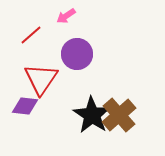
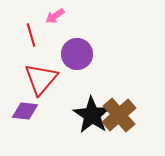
pink arrow: moved 11 px left
red line: rotated 65 degrees counterclockwise
red triangle: rotated 6 degrees clockwise
purple diamond: moved 5 px down
